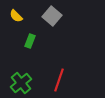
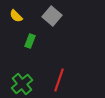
green cross: moved 1 px right, 1 px down
